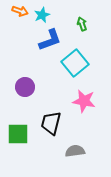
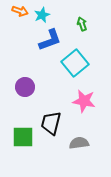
green square: moved 5 px right, 3 px down
gray semicircle: moved 4 px right, 8 px up
